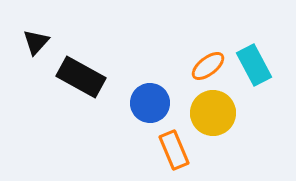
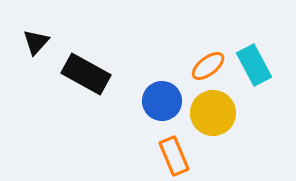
black rectangle: moved 5 px right, 3 px up
blue circle: moved 12 px right, 2 px up
orange rectangle: moved 6 px down
